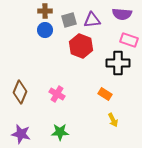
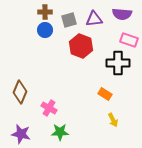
brown cross: moved 1 px down
purple triangle: moved 2 px right, 1 px up
pink cross: moved 8 px left, 14 px down
